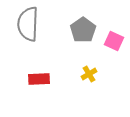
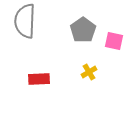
gray semicircle: moved 3 px left, 3 px up
pink square: rotated 12 degrees counterclockwise
yellow cross: moved 2 px up
